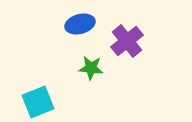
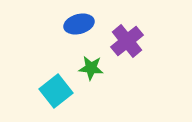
blue ellipse: moved 1 px left
cyan square: moved 18 px right, 11 px up; rotated 16 degrees counterclockwise
